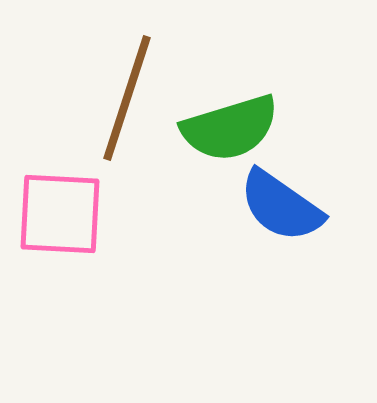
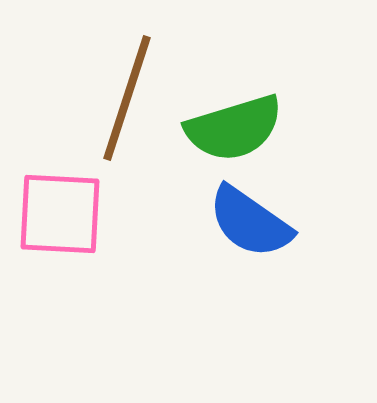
green semicircle: moved 4 px right
blue semicircle: moved 31 px left, 16 px down
